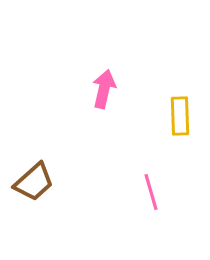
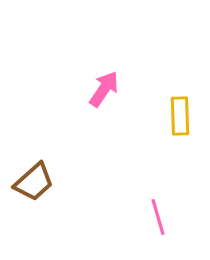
pink arrow: rotated 21 degrees clockwise
pink line: moved 7 px right, 25 px down
